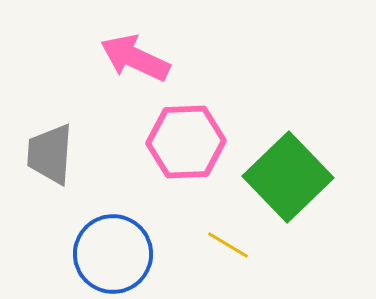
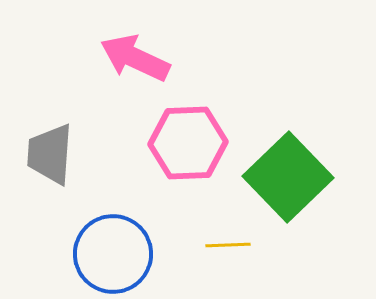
pink hexagon: moved 2 px right, 1 px down
yellow line: rotated 33 degrees counterclockwise
